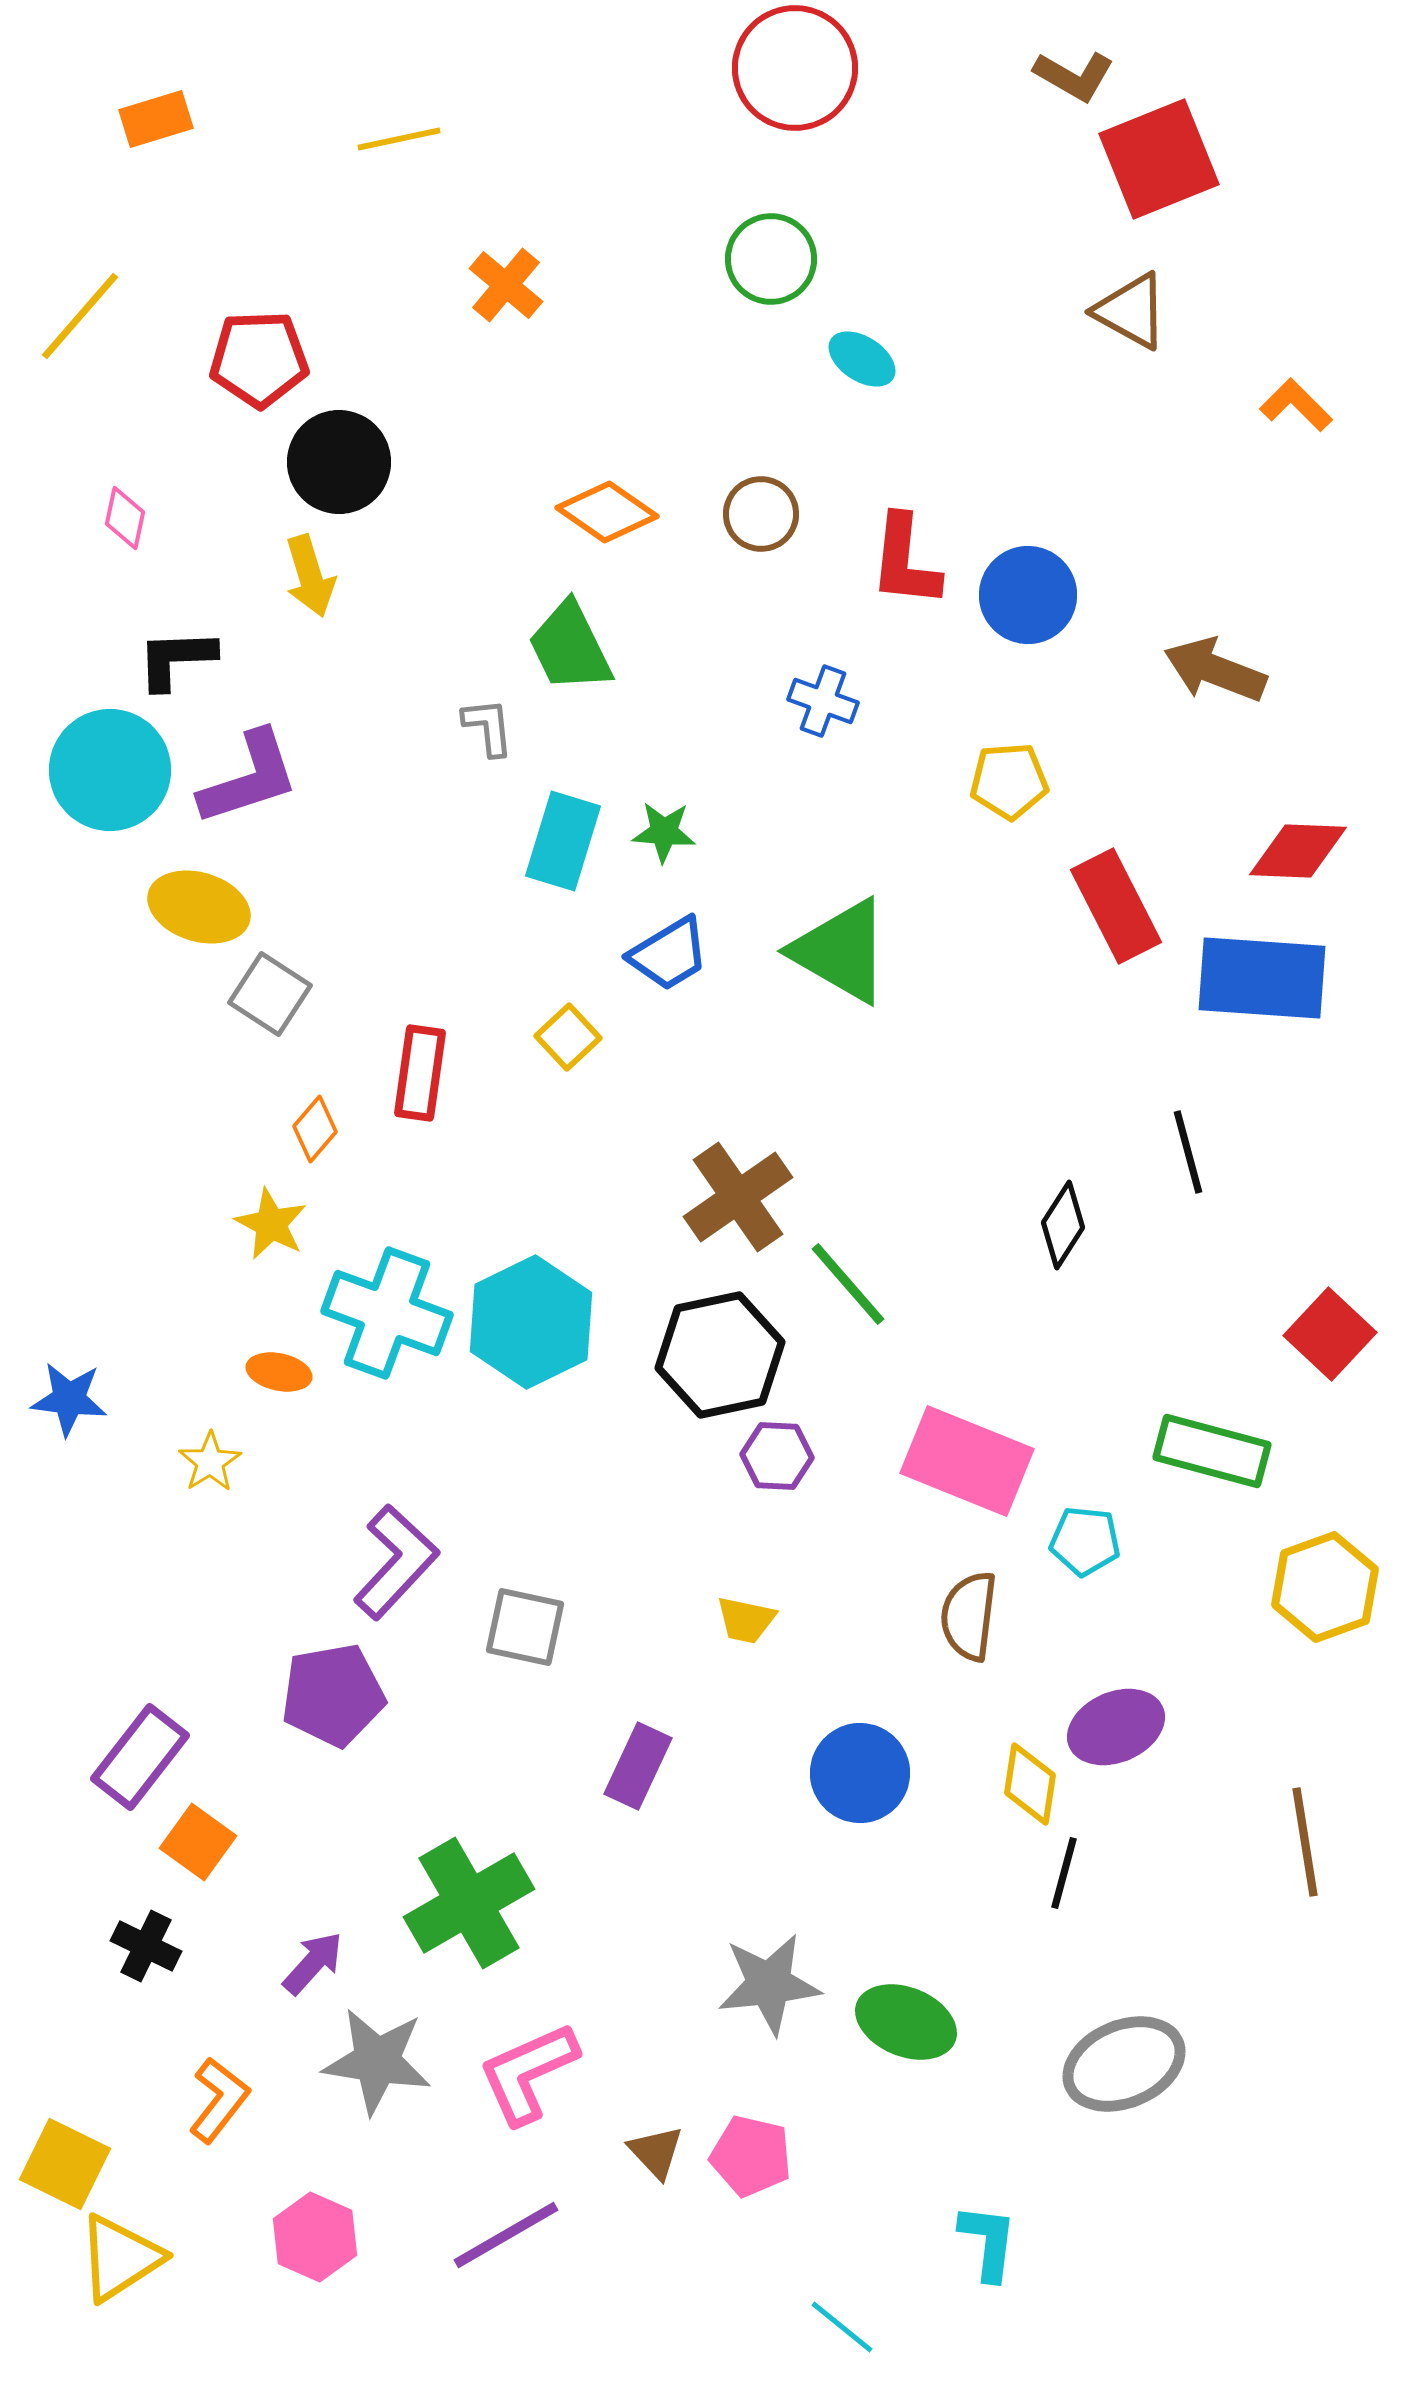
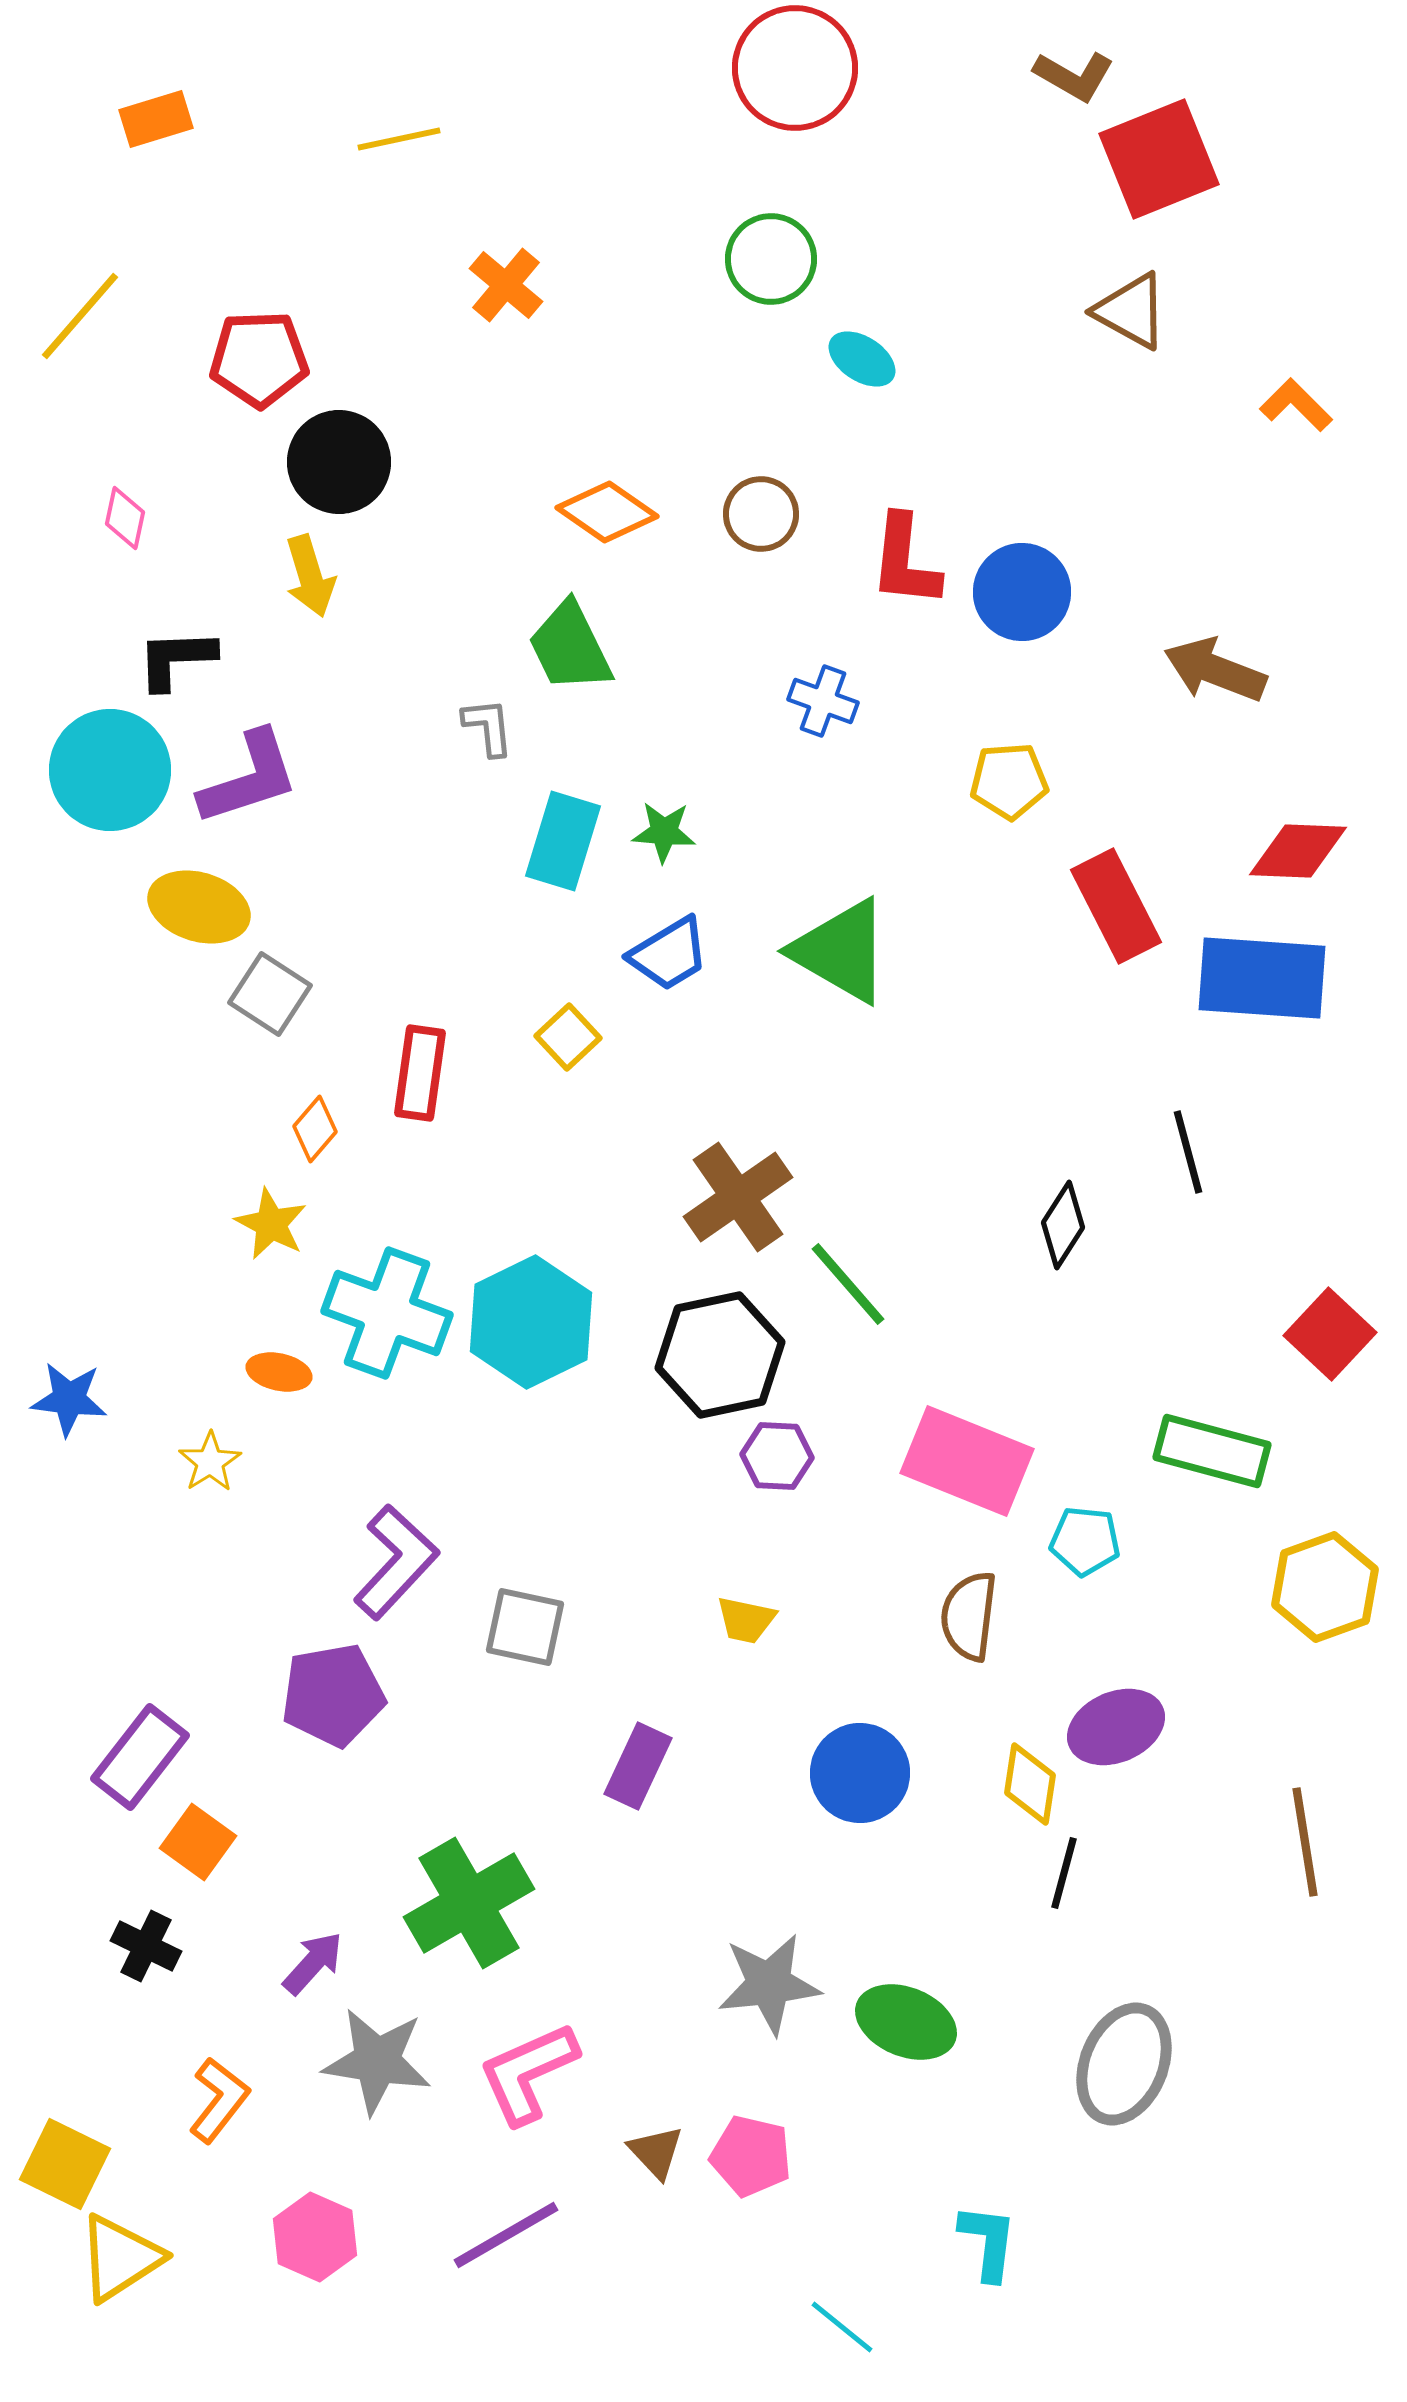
blue circle at (1028, 595): moved 6 px left, 3 px up
gray ellipse at (1124, 2064): rotated 45 degrees counterclockwise
